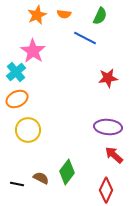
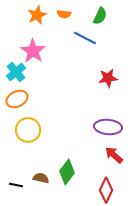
brown semicircle: rotated 14 degrees counterclockwise
black line: moved 1 px left, 1 px down
